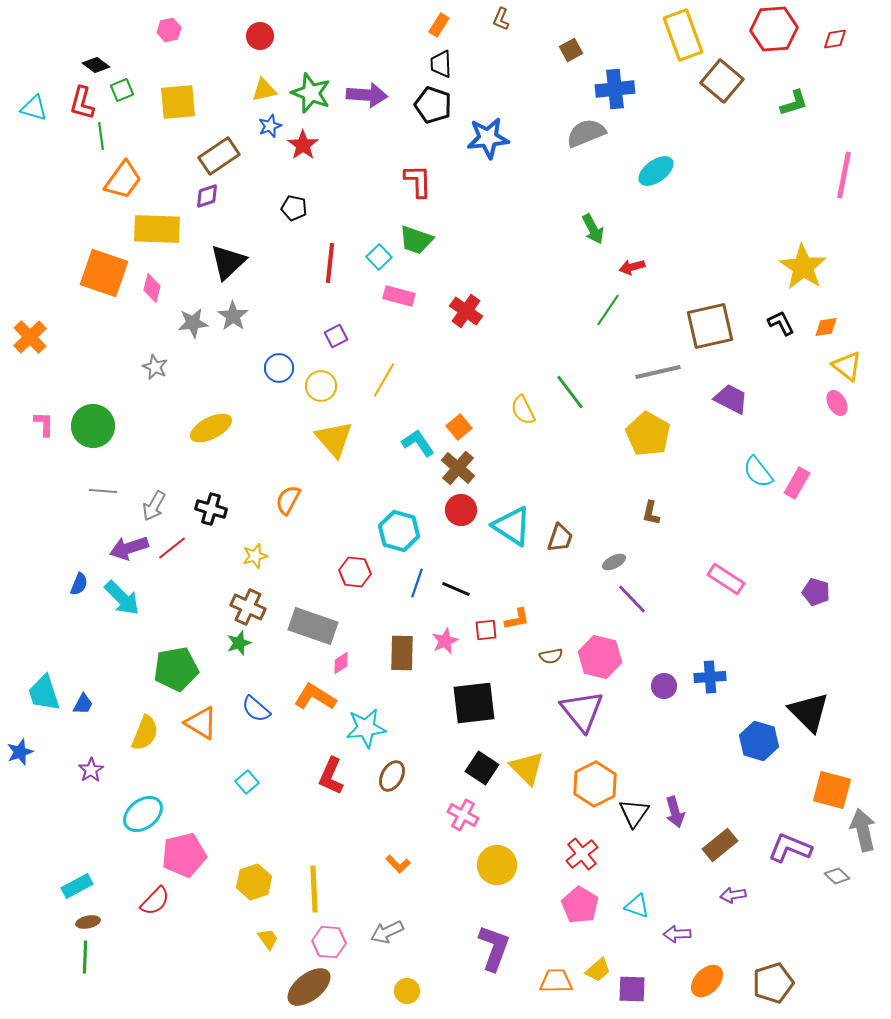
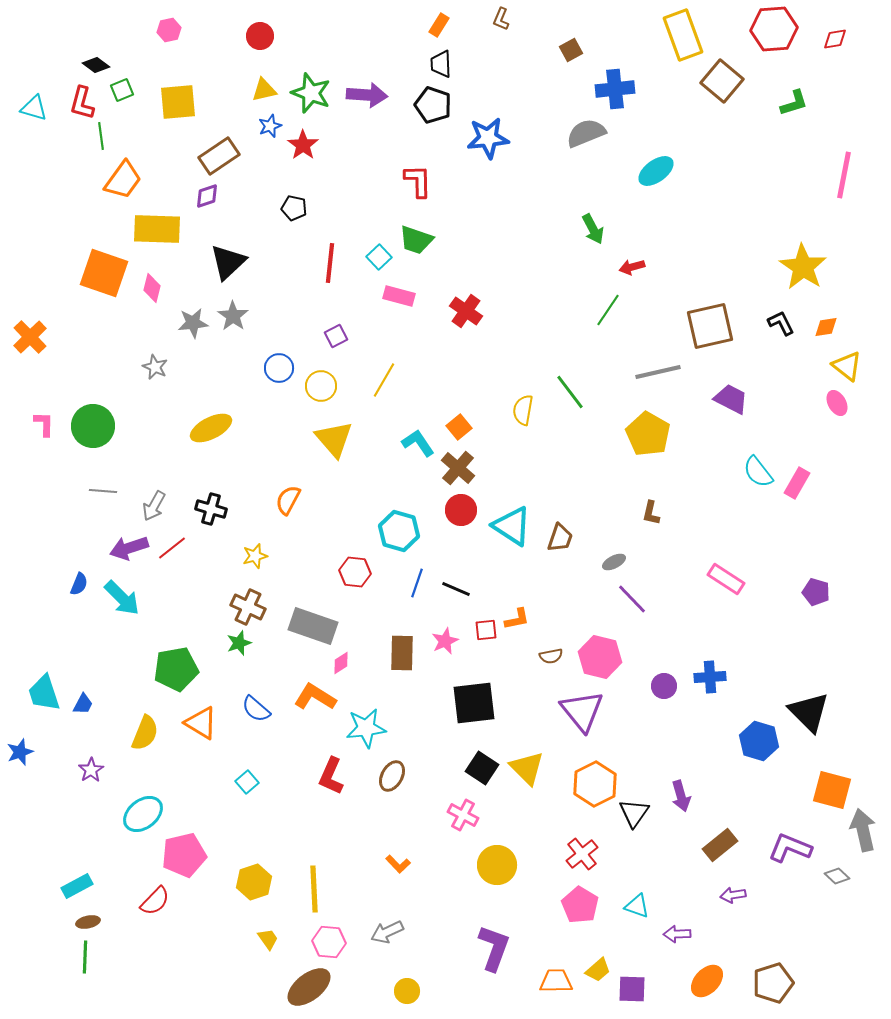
yellow semicircle at (523, 410): rotated 36 degrees clockwise
purple arrow at (675, 812): moved 6 px right, 16 px up
